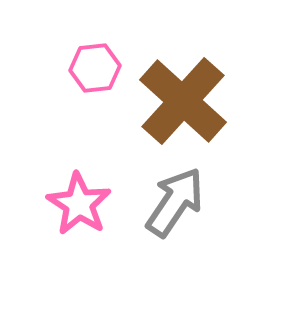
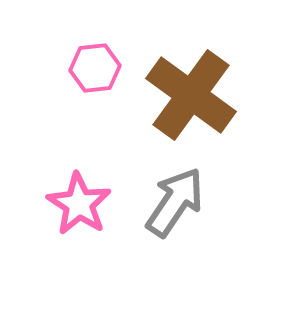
brown cross: moved 8 px right, 6 px up; rotated 6 degrees counterclockwise
